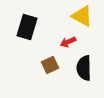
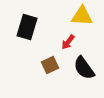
yellow triangle: rotated 25 degrees counterclockwise
red arrow: rotated 28 degrees counterclockwise
black semicircle: rotated 35 degrees counterclockwise
